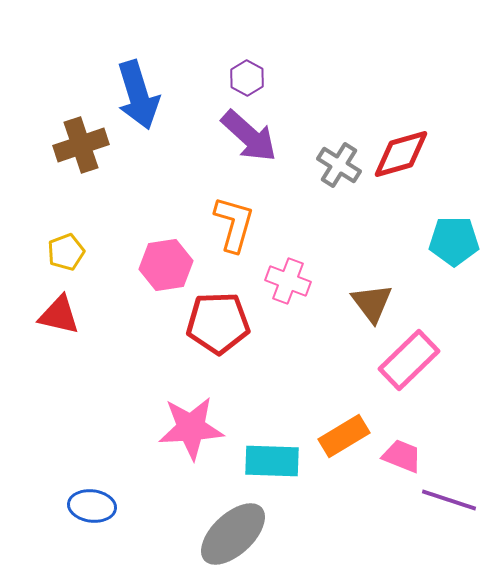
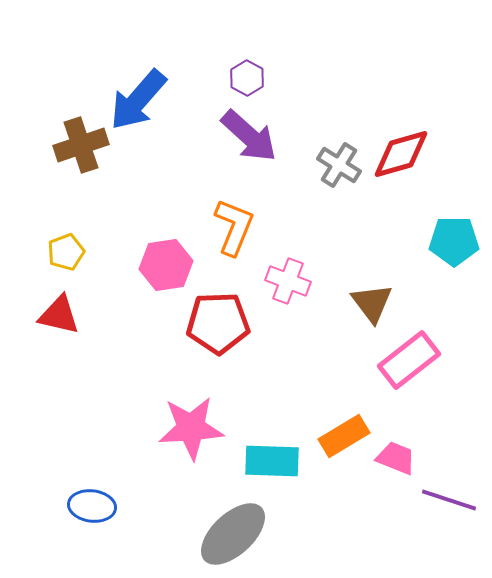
blue arrow: moved 5 px down; rotated 58 degrees clockwise
orange L-shape: moved 3 px down; rotated 6 degrees clockwise
pink rectangle: rotated 6 degrees clockwise
pink trapezoid: moved 6 px left, 2 px down
